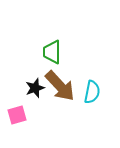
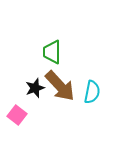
pink square: rotated 36 degrees counterclockwise
